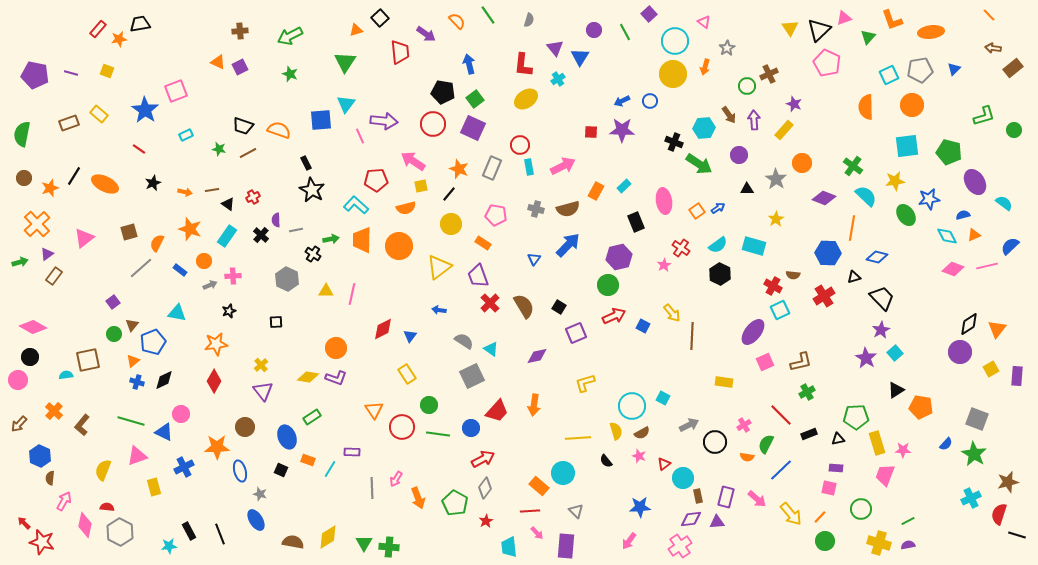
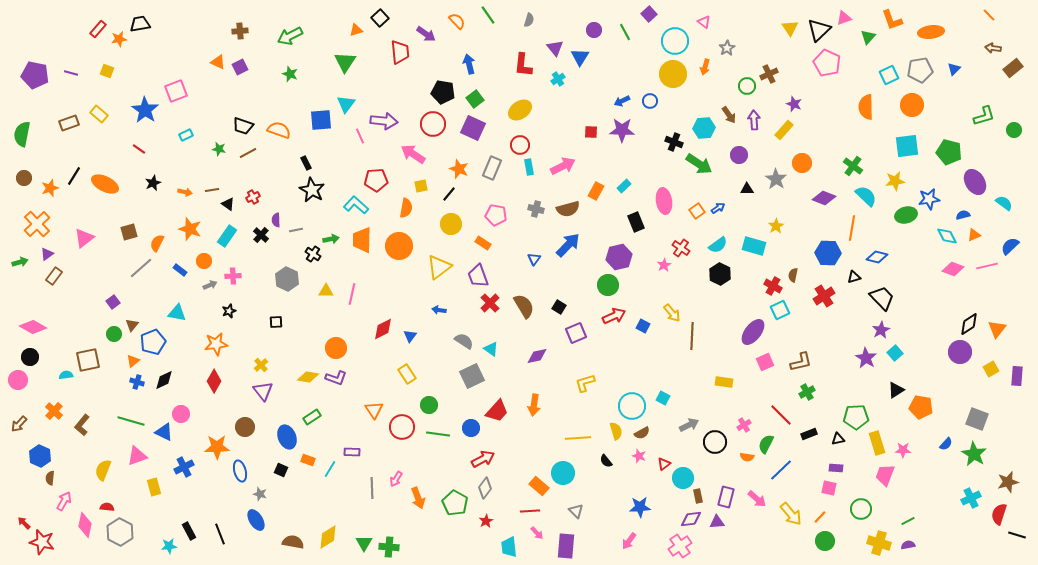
yellow ellipse at (526, 99): moved 6 px left, 11 px down
pink arrow at (413, 161): moved 7 px up
orange semicircle at (406, 208): rotated 66 degrees counterclockwise
green ellipse at (906, 215): rotated 70 degrees counterclockwise
yellow star at (776, 219): moved 7 px down
brown semicircle at (793, 275): rotated 96 degrees clockwise
